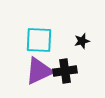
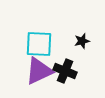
cyan square: moved 4 px down
black cross: rotated 30 degrees clockwise
